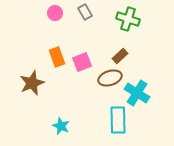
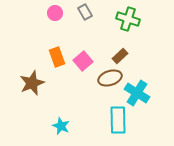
pink square: moved 1 px right, 1 px up; rotated 18 degrees counterclockwise
